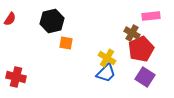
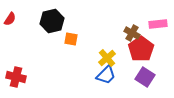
pink rectangle: moved 7 px right, 8 px down
orange square: moved 5 px right, 4 px up
red pentagon: rotated 10 degrees counterclockwise
yellow cross: rotated 18 degrees clockwise
blue trapezoid: moved 2 px down
